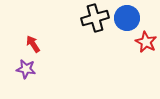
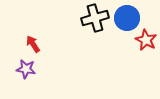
red star: moved 2 px up
